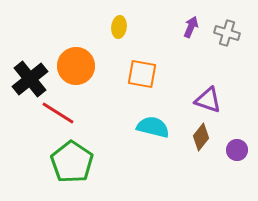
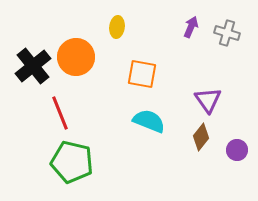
yellow ellipse: moved 2 px left
orange circle: moved 9 px up
black cross: moved 3 px right, 13 px up
purple triangle: rotated 36 degrees clockwise
red line: moved 2 px right; rotated 36 degrees clockwise
cyan semicircle: moved 4 px left, 6 px up; rotated 8 degrees clockwise
green pentagon: rotated 21 degrees counterclockwise
